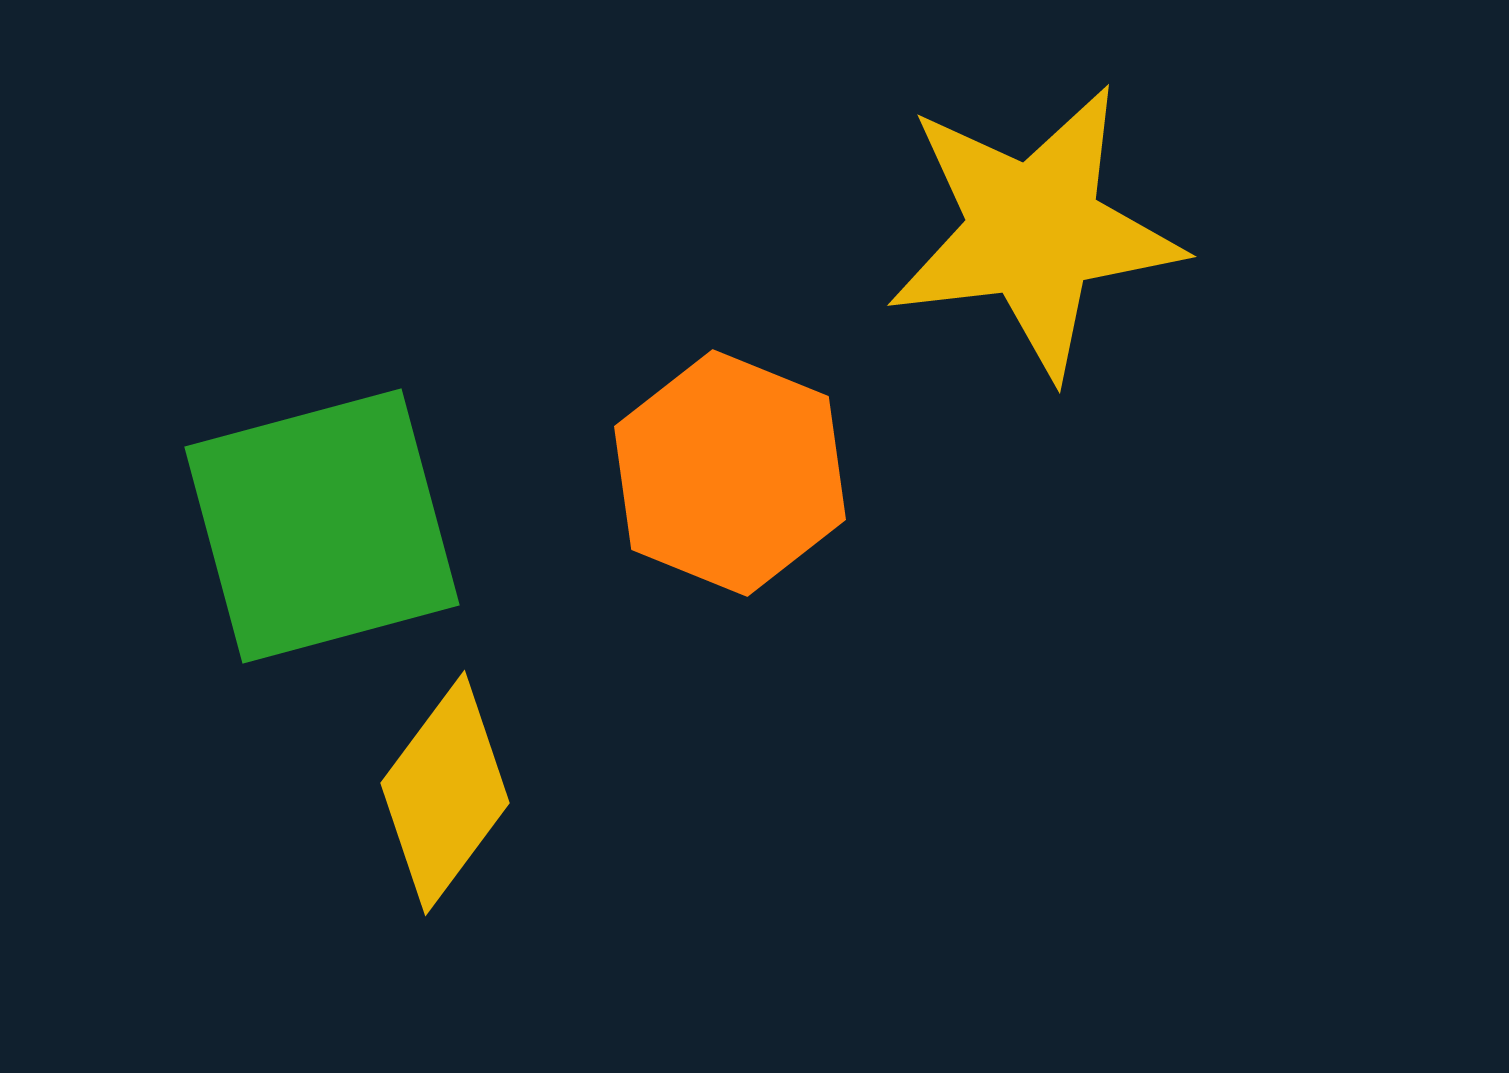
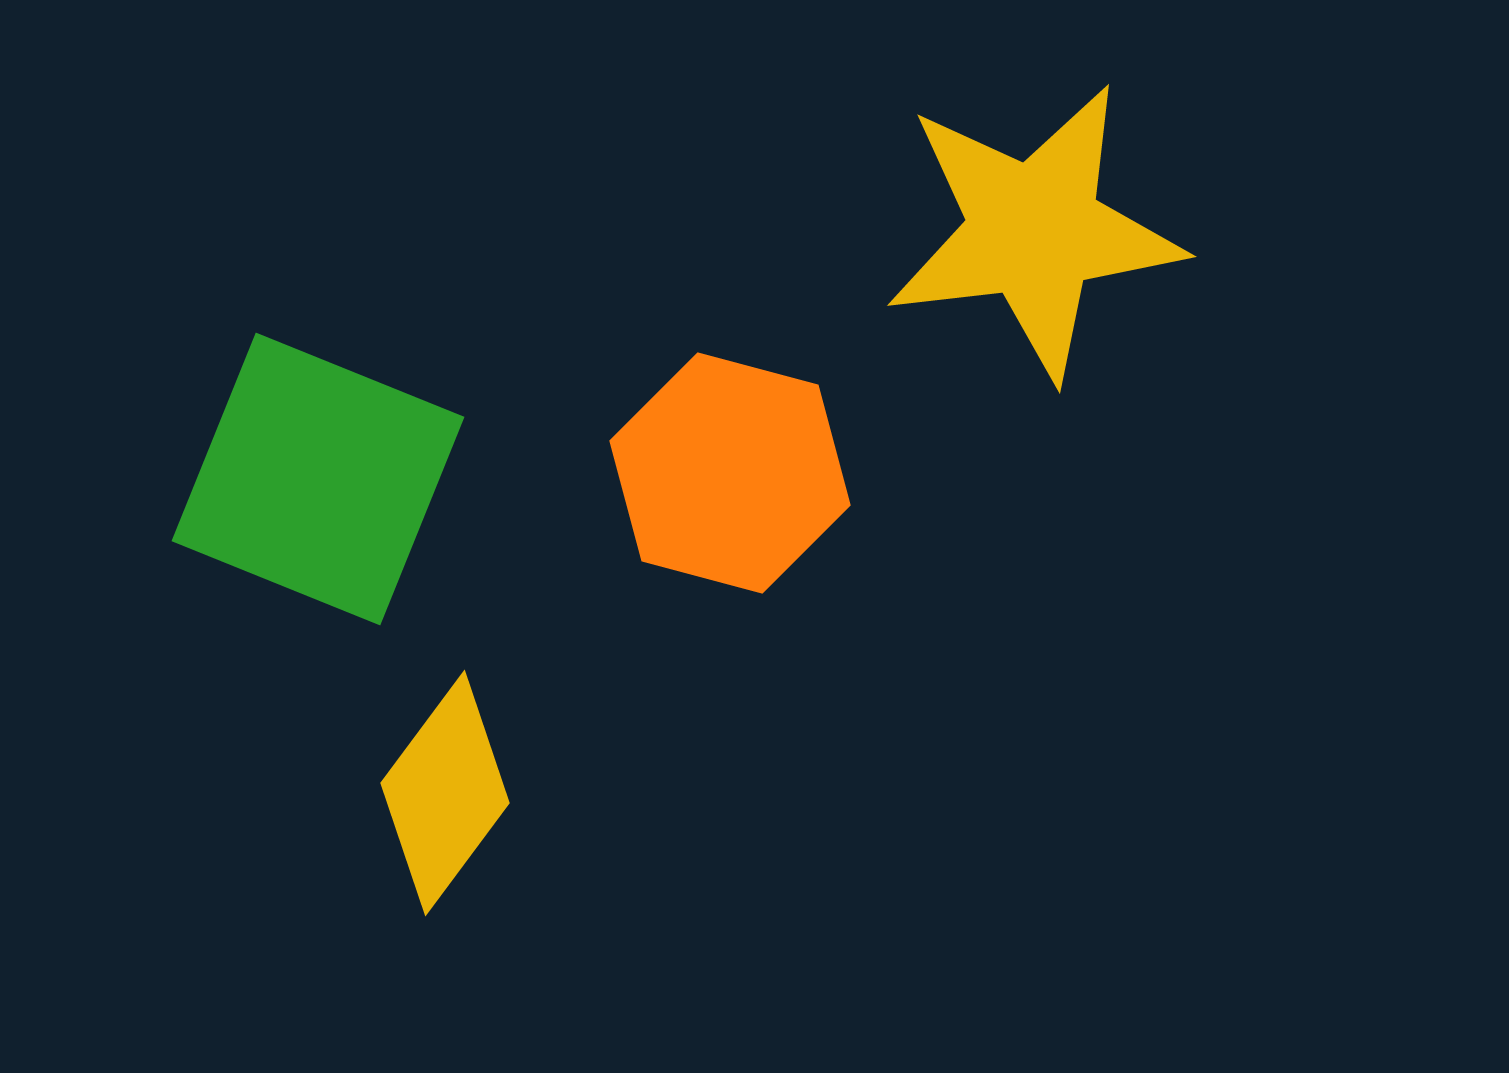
orange hexagon: rotated 7 degrees counterclockwise
green square: moved 4 px left, 47 px up; rotated 37 degrees clockwise
